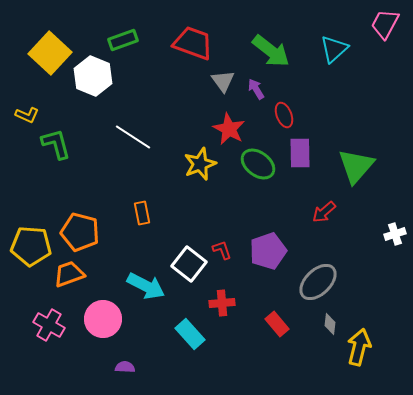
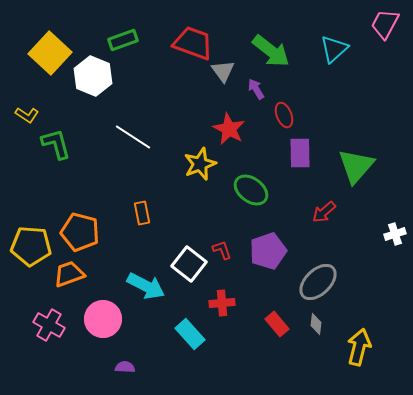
gray triangle: moved 10 px up
yellow L-shape: rotated 10 degrees clockwise
green ellipse: moved 7 px left, 26 px down
gray diamond: moved 14 px left
